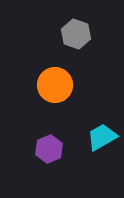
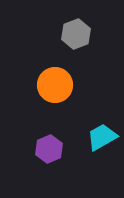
gray hexagon: rotated 20 degrees clockwise
